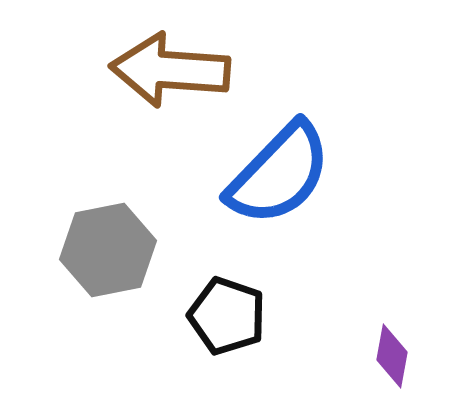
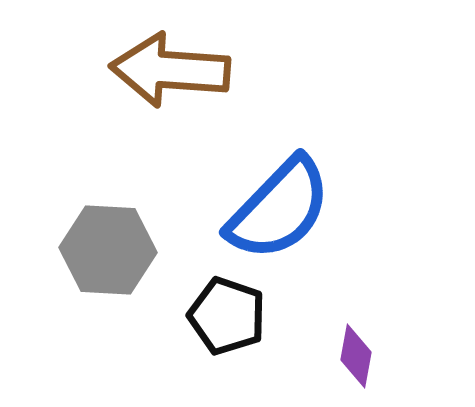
blue semicircle: moved 35 px down
gray hexagon: rotated 14 degrees clockwise
purple diamond: moved 36 px left
